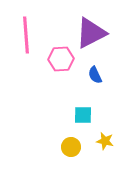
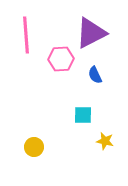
yellow circle: moved 37 px left
